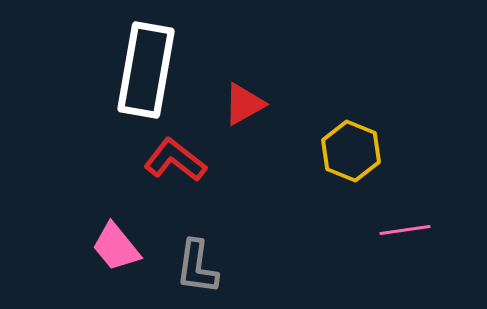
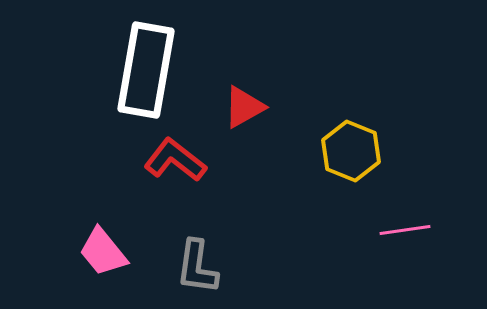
red triangle: moved 3 px down
pink trapezoid: moved 13 px left, 5 px down
